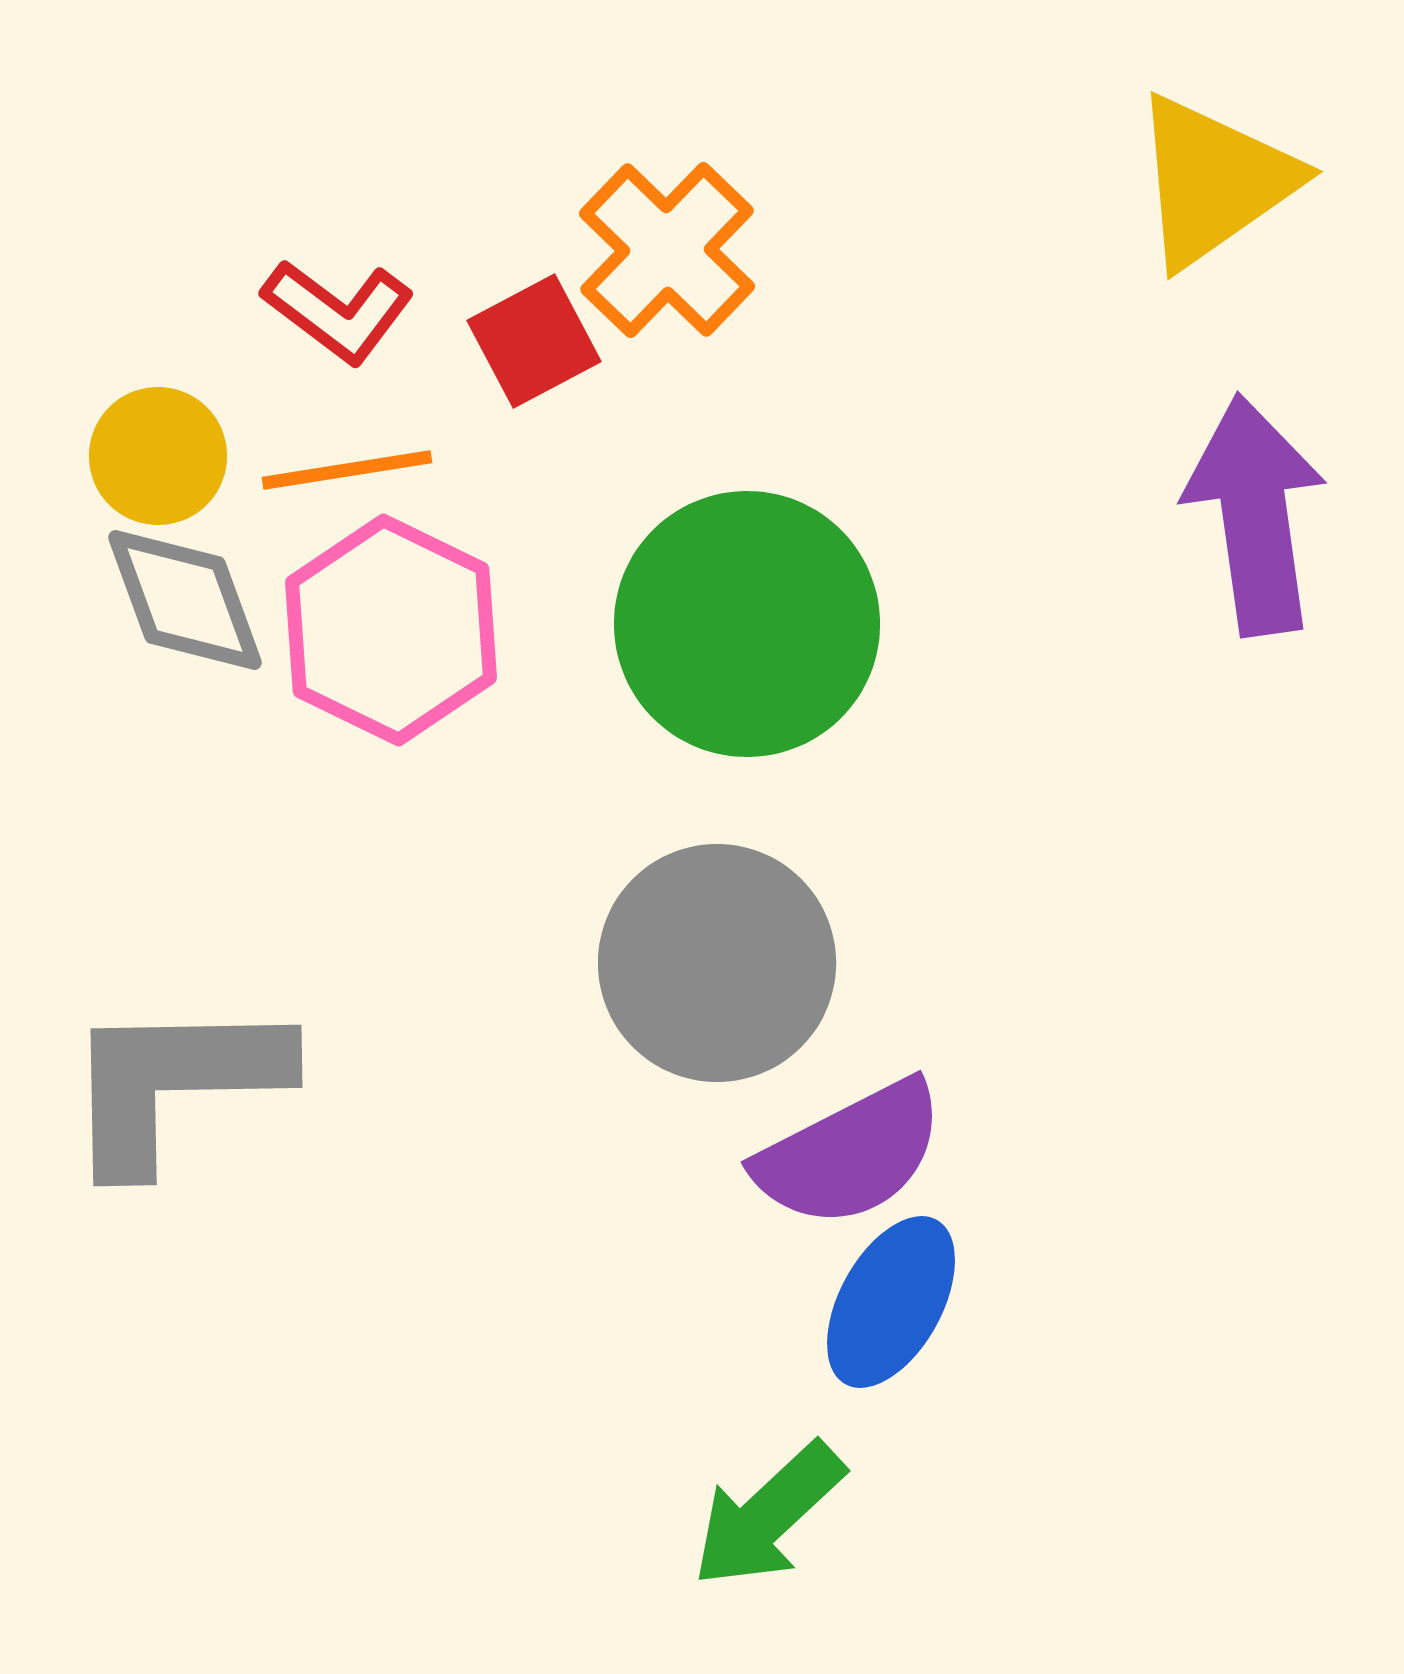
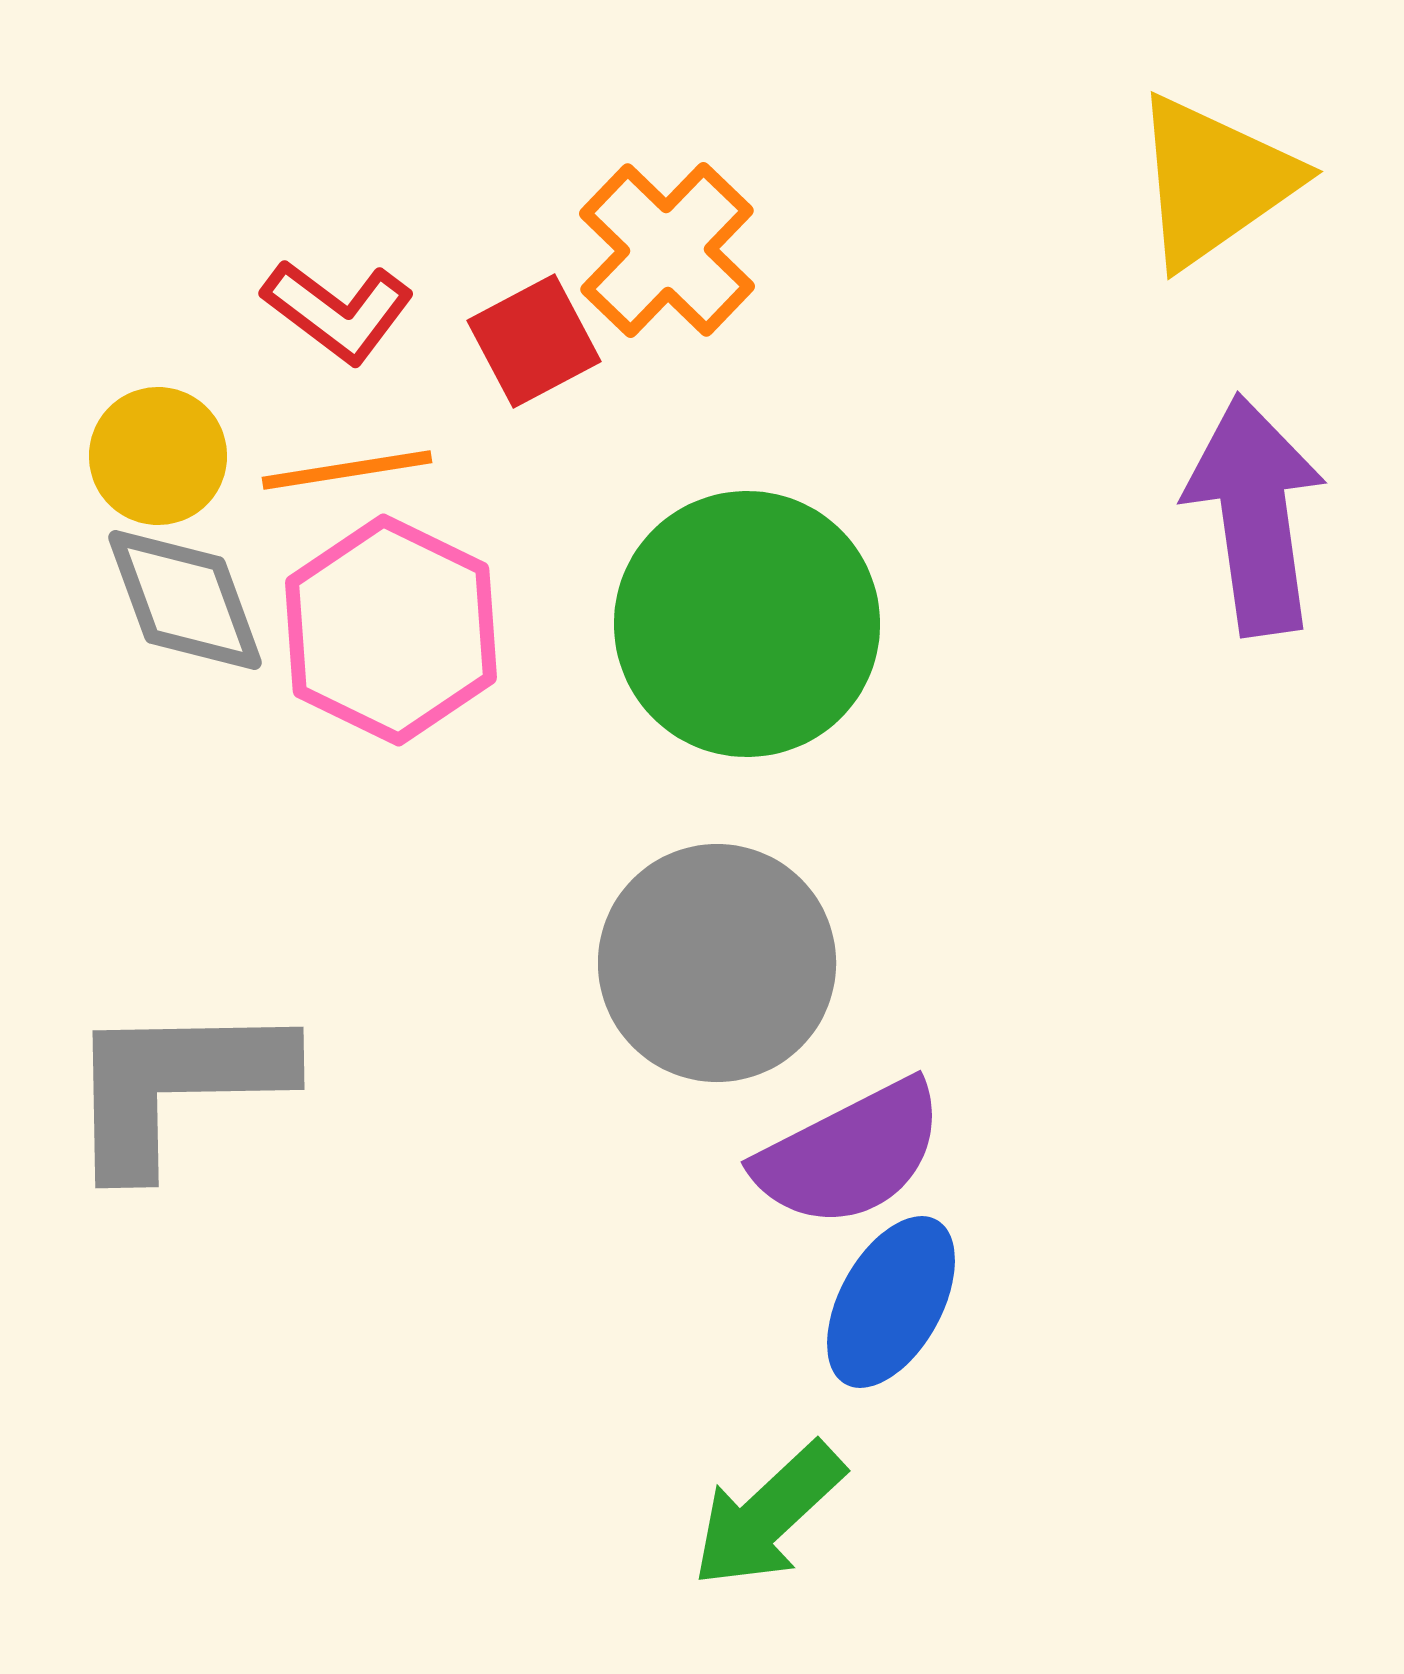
gray L-shape: moved 2 px right, 2 px down
